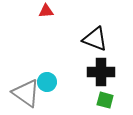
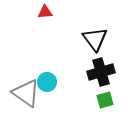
red triangle: moved 1 px left, 1 px down
black triangle: rotated 32 degrees clockwise
black cross: rotated 16 degrees counterclockwise
green square: rotated 30 degrees counterclockwise
